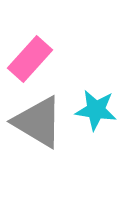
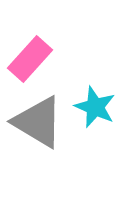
cyan star: moved 1 px left, 3 px up; rotated 15 degrees clockwise
